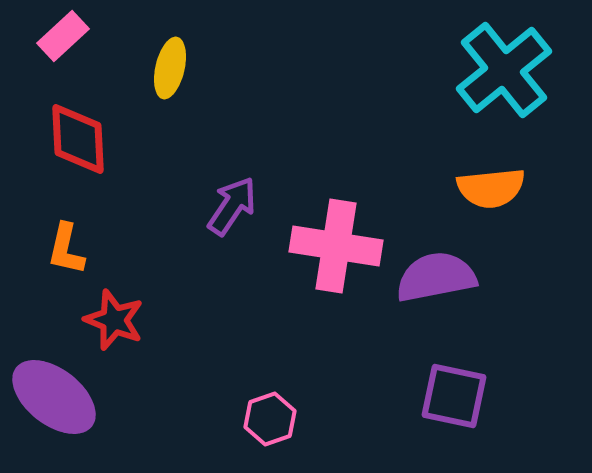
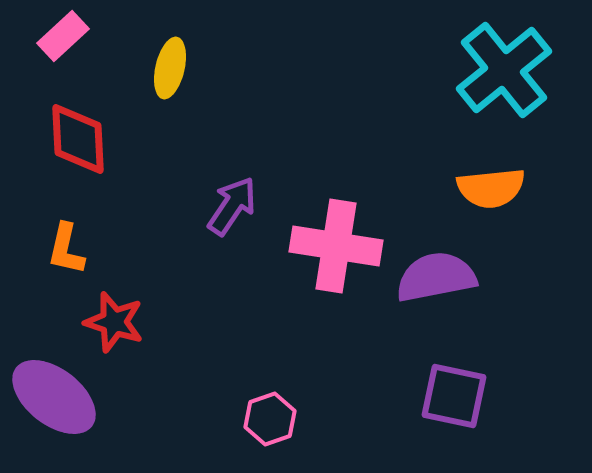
red star: moved 2 px down; rotated 4 degrees counterclockwise
